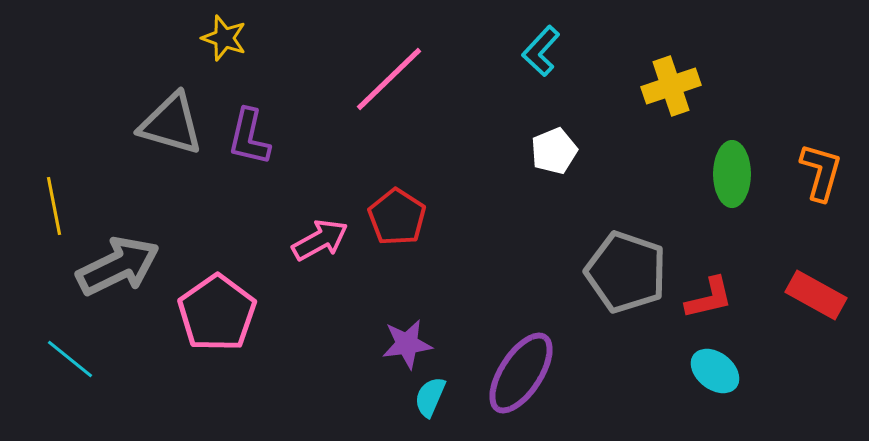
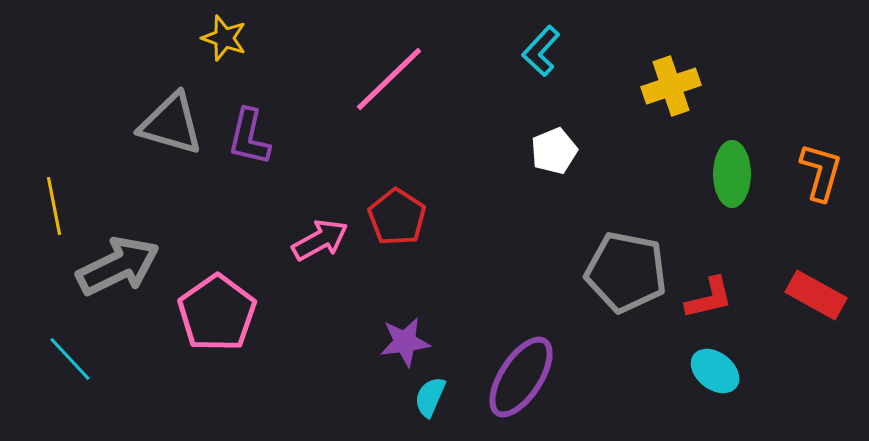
gray pentagon: rotated 8 degrees counterclockwise
purple star: moved 2 px left, 2 px up
cyan line: rotated 8 degrees clockwise
purple ellipse: moved 4 px down
